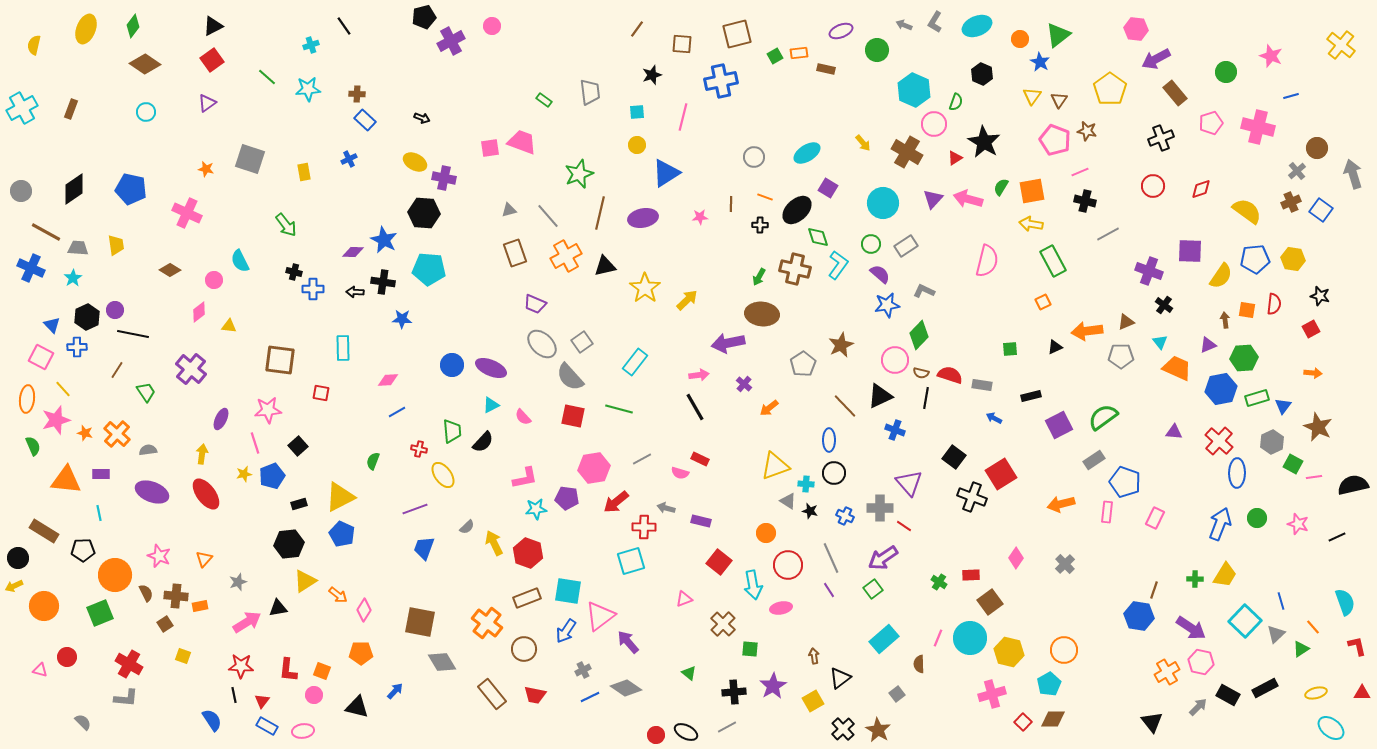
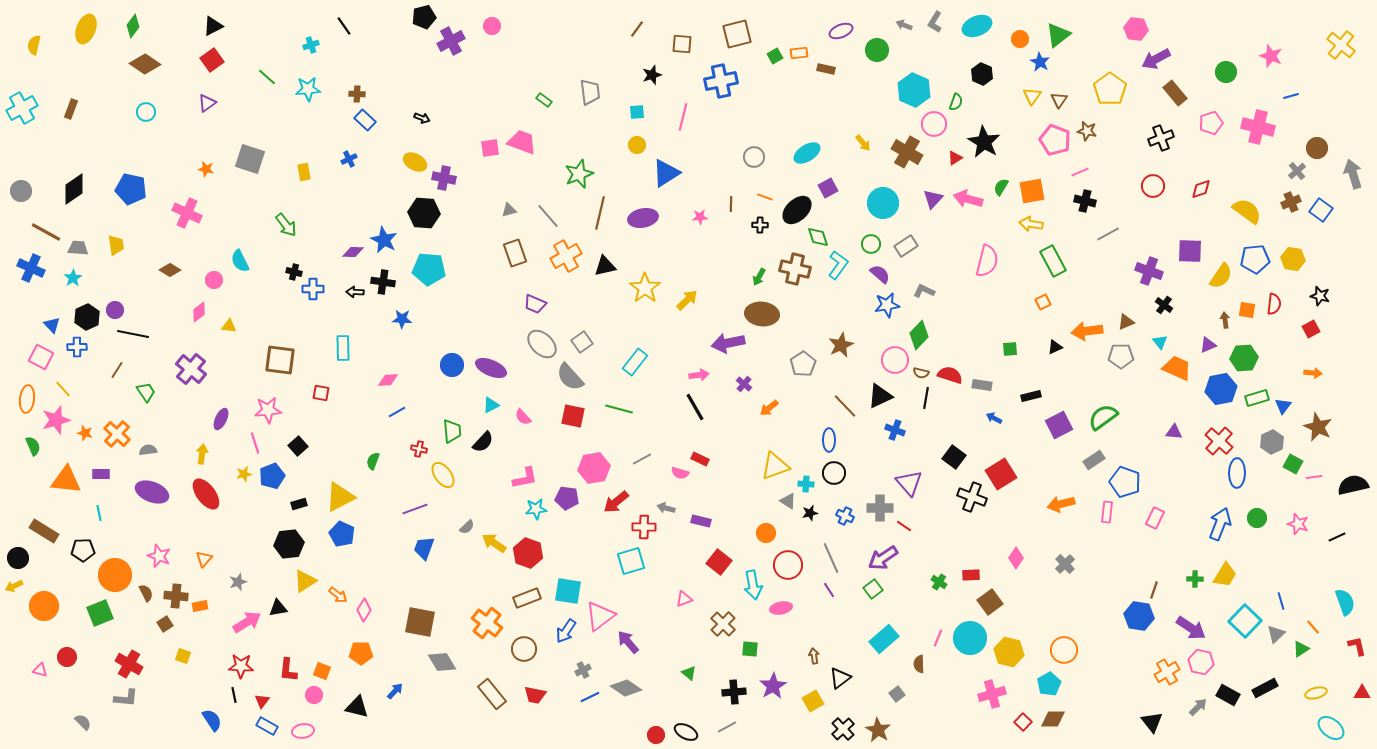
purple square at (828, 188): rotated 30 degrees clockwise
black star at (810, 511): moved 2 px down; rotated 28 degrees counterclockwise
yellow arrow at (494, 543): rotated 30 degrees counterclockwise
